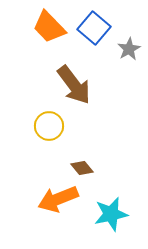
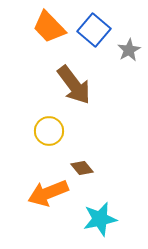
blue square: moved 2 px down
gray star: moved 1 px down
yellow circle: moved 5 px down
orange arrow: moved 10 px left, 6 px up
cyan star: moved 11 px left, 5 px down
